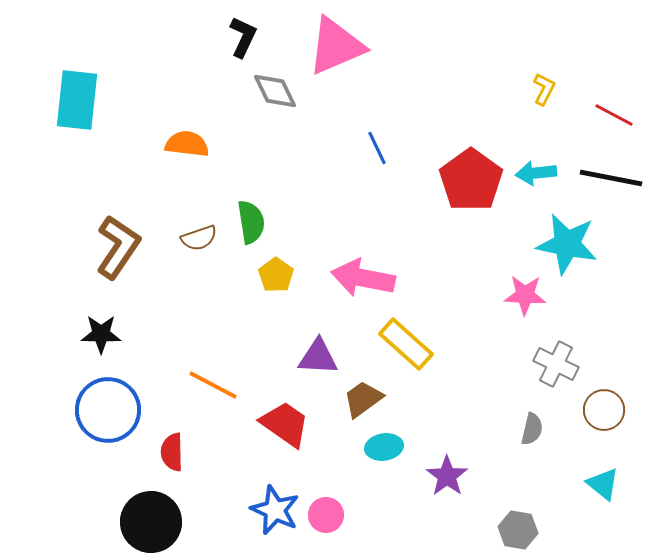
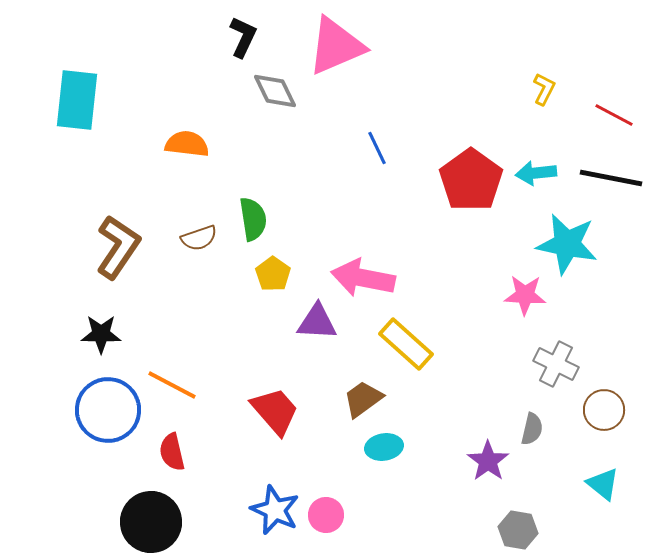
green semicircle: moved 2 px right, 3 px up
yellow pentagon: moved 3 px left, 1 px up
purple triangle: moved 1 px left, 35 px up
orange line: moved 41 px left
red trapezoid: moved 10 px left, 13 px up; rotated 14 degrees clockwise
red semicircle: rotated 12 degrees counterclockwise
purple star: moved 41 px right, 15 px up
